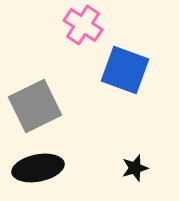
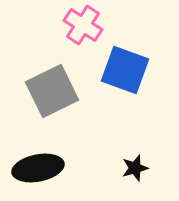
gray square: moved 17 px right, 15 px up
